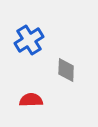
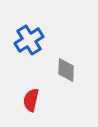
red semicircle: rotated 75 degrees counterclockwise
